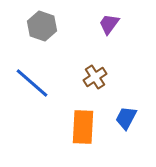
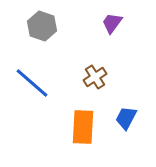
purple trapezoid: moved 3 px right, 1 px up
